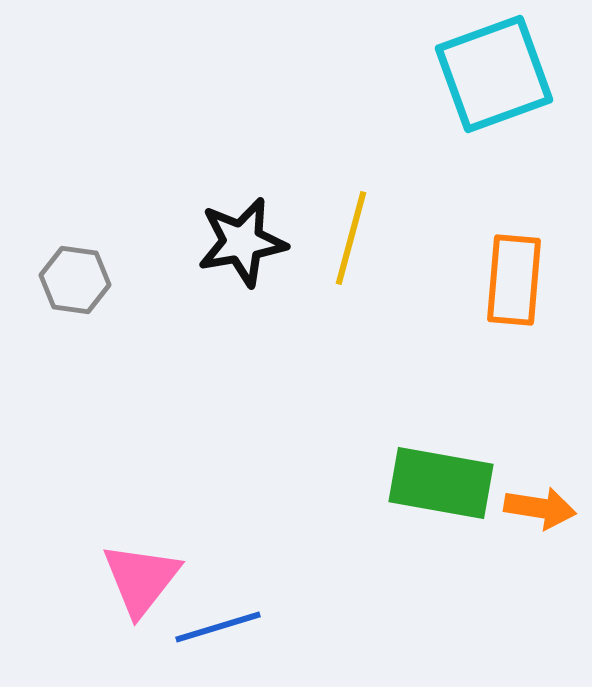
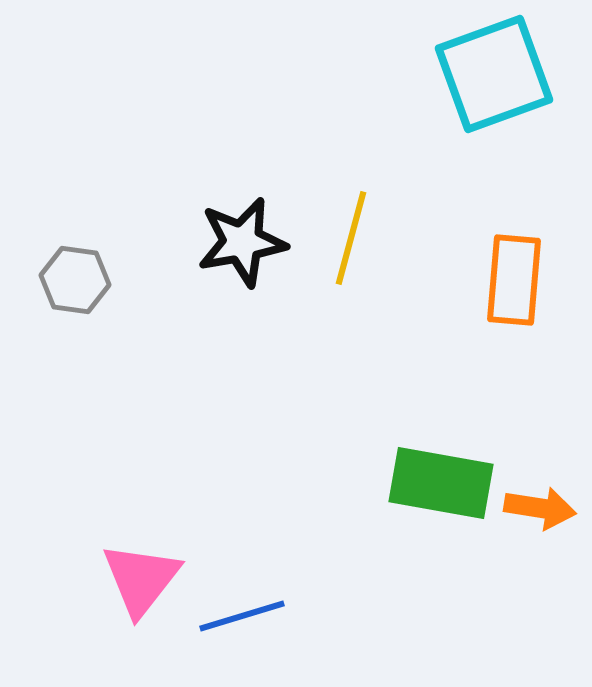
blue line: moved 24 px right, 11 px up
